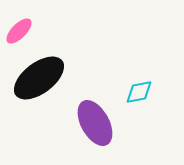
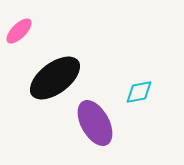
black ellipse: moved 16 px right
